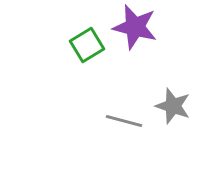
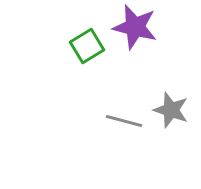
green square: moved 1 px down
gray star: moved 2 px left, 4 px down
